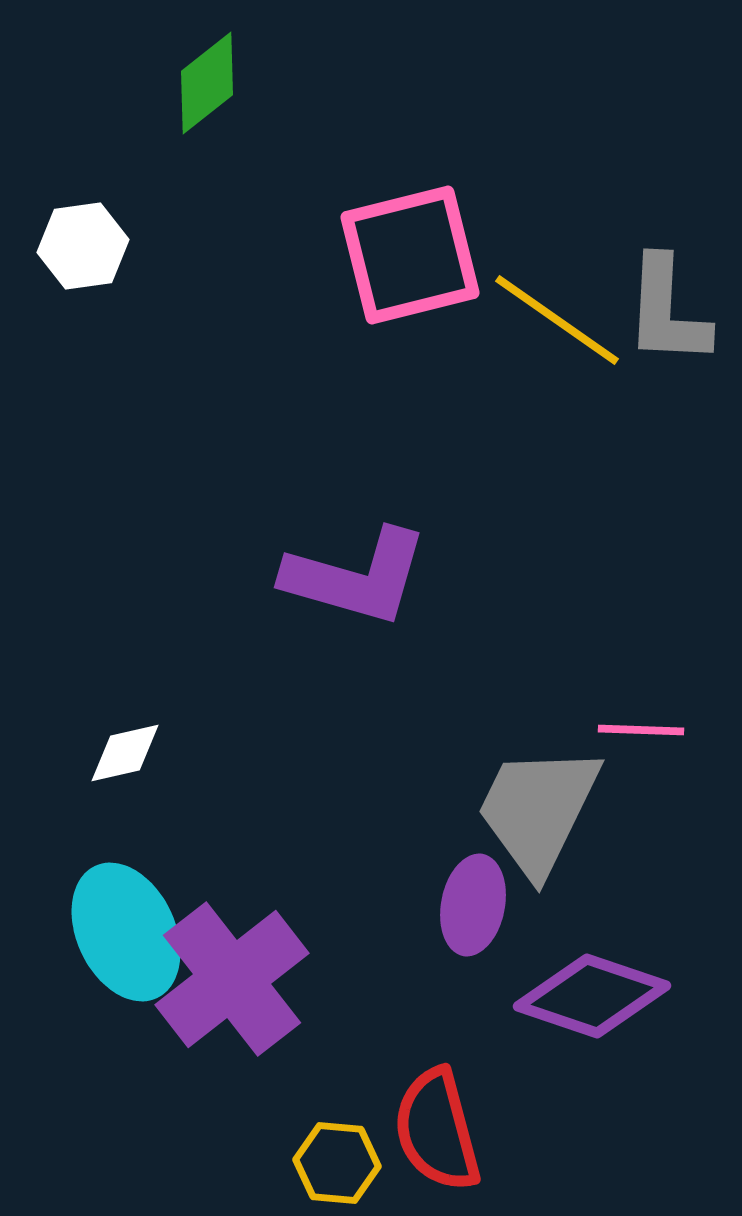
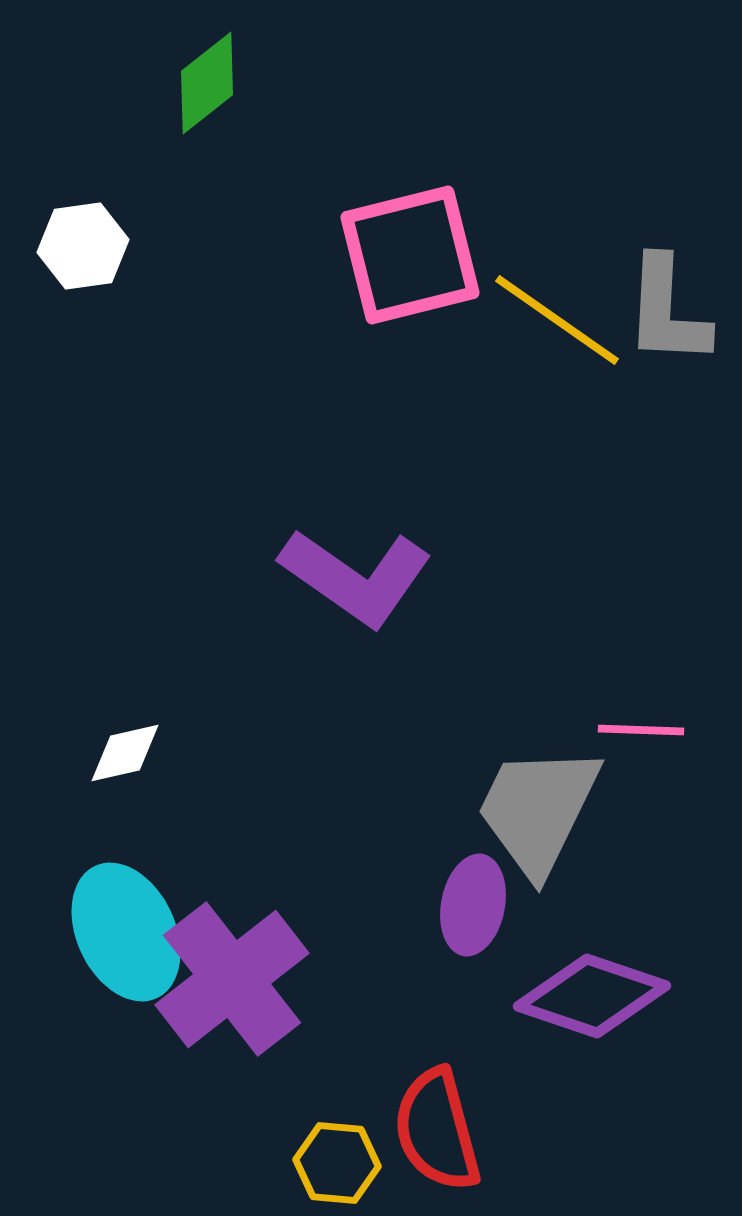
purple L-shape: rotated 19 degrees clockwise
